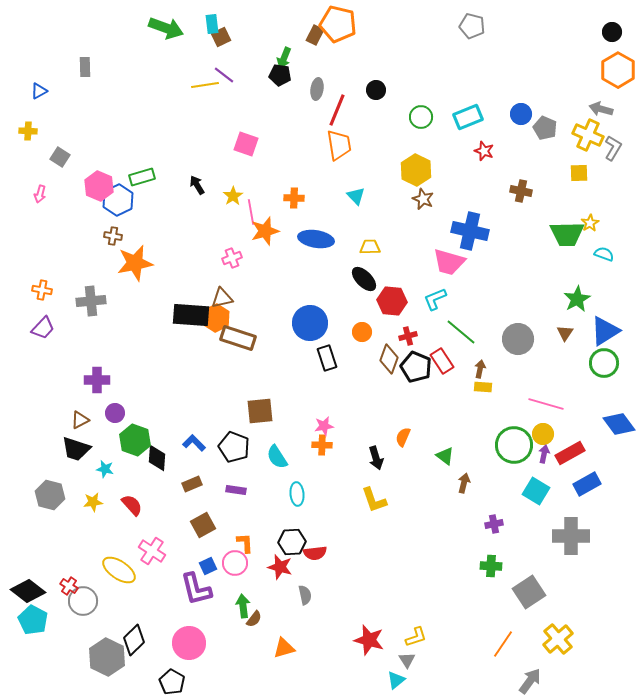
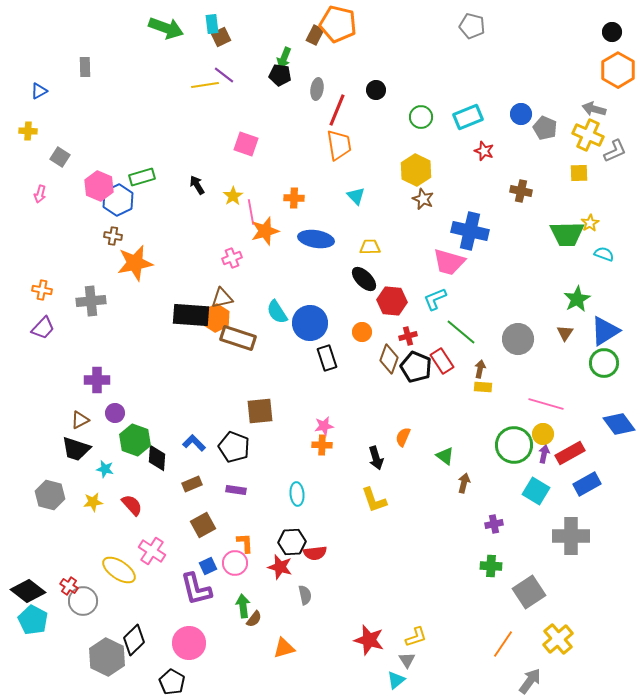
gray arrow at (601, 109): moved 7 px left
gray L-shape at (613, 148): moved 2 px right, 3 px down; rotated 35 degrees clockwise
cyan semicircle at (277, 457): moved 145 px up
